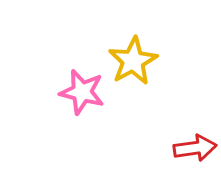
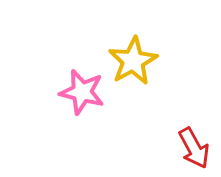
red arrow: moved 1 px left; rotated 69 degrees clockwise
